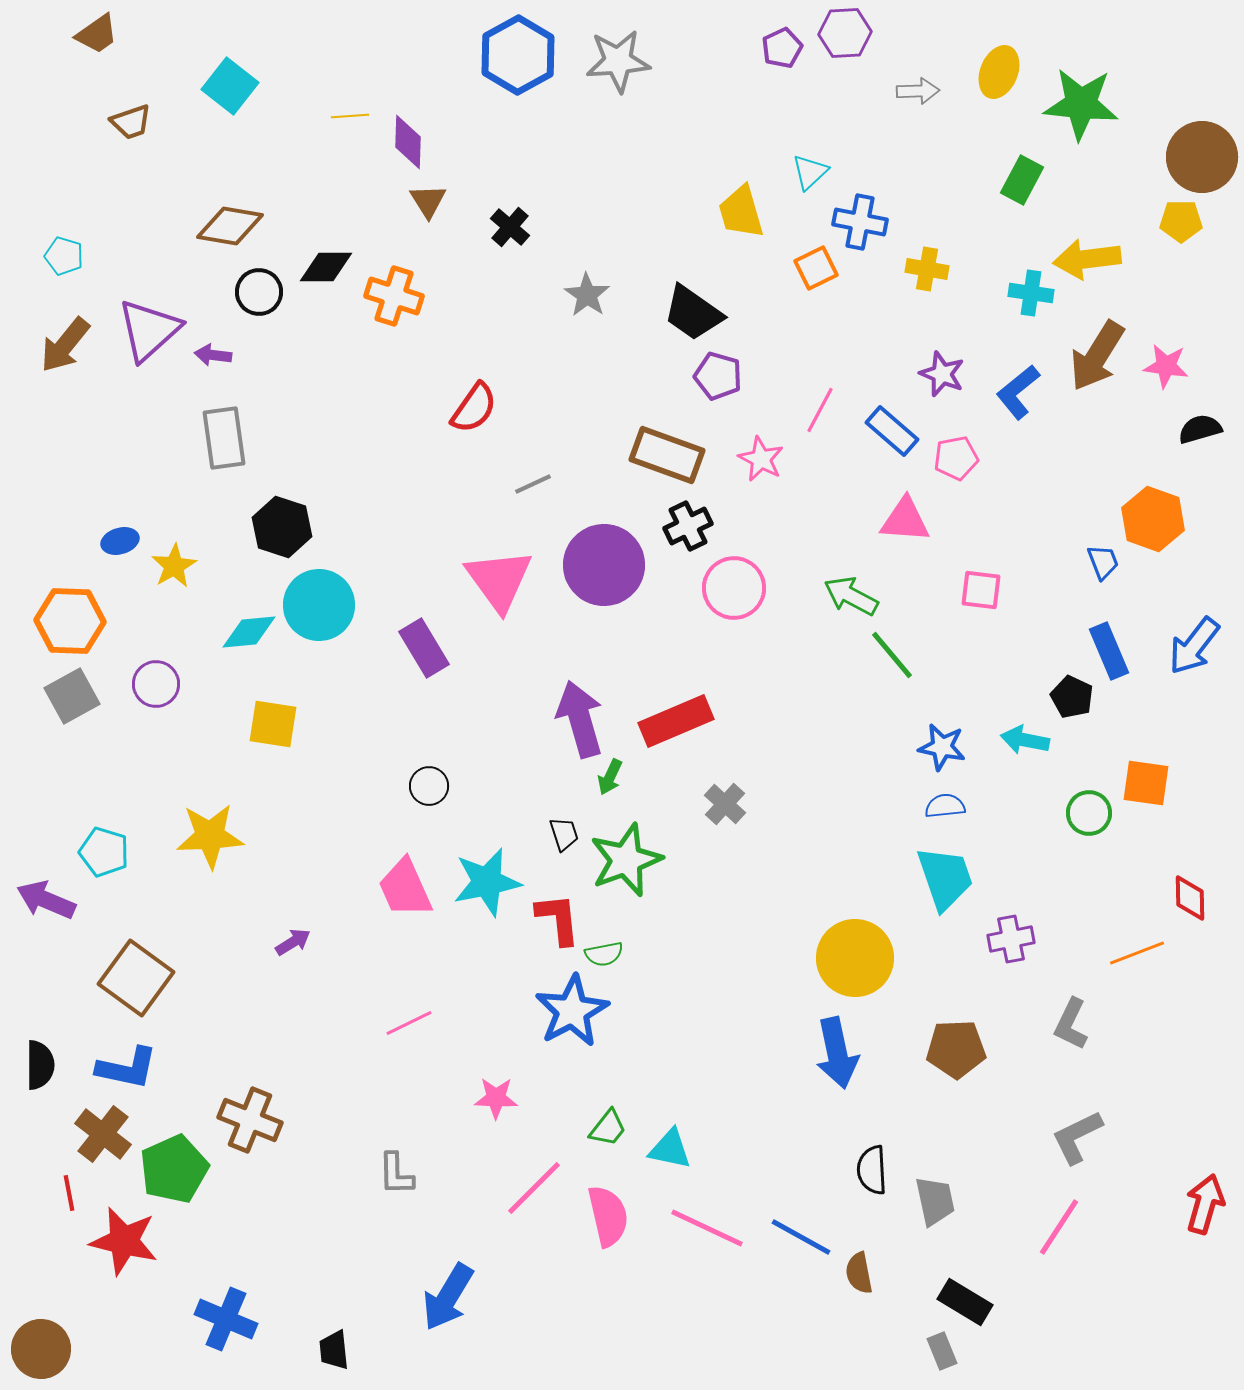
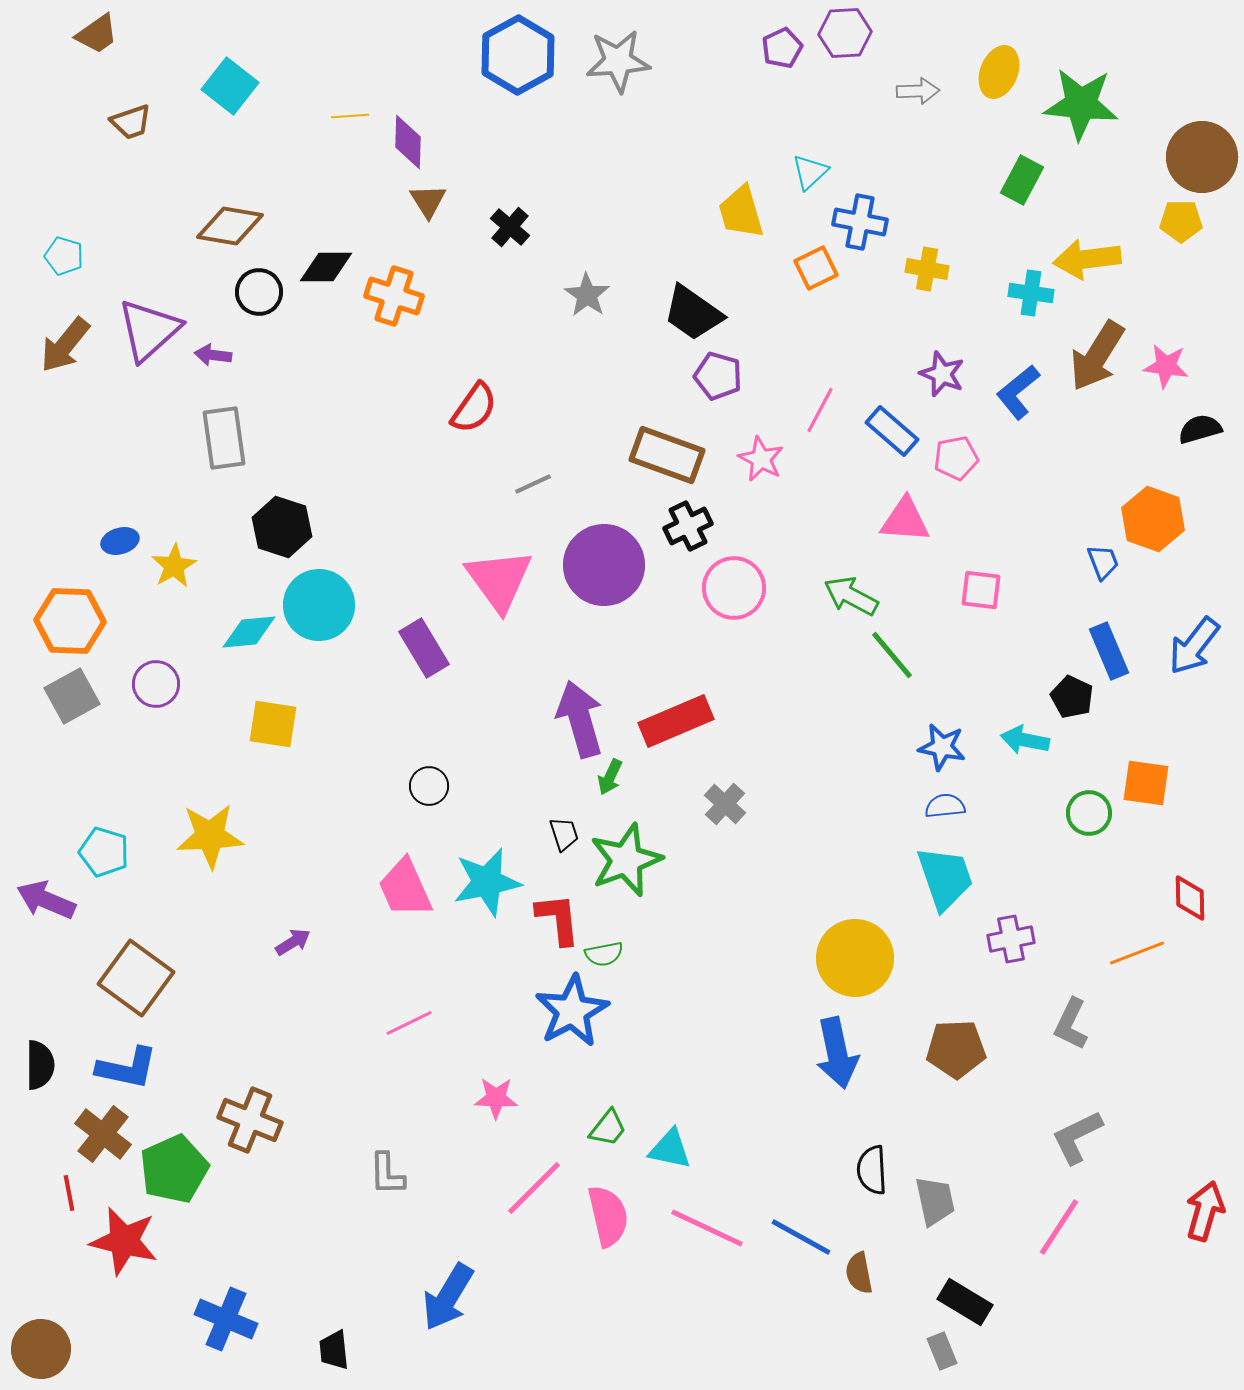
gray L-shape at (396, 1174): moved 9 px left
red arrow at (1205, 1204): moved 7 px down
